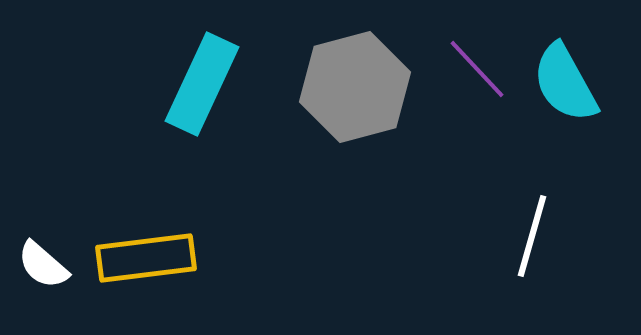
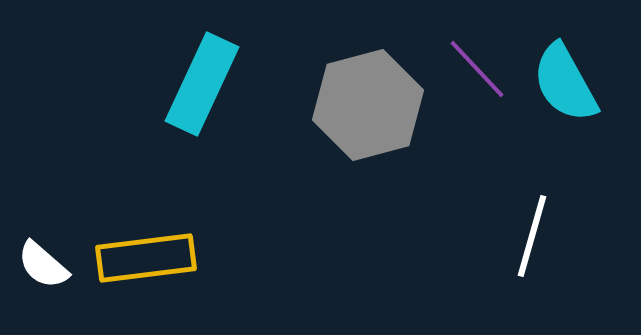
gray hexagon: moved 13 px right, 18 px down
